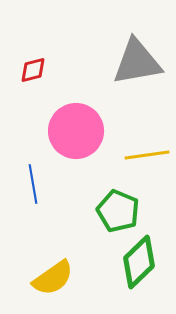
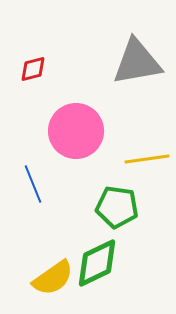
red diamond: moved 1 px up
yellow line: moved 4 px down
blue line: rotated 12 degrees counterclockwise
green pentagon: moved 1 px left, 4 px up; rotated 15 degrees counterclockwise
green diamond: moved 42 px left, 1 px down; rotated 18 degrees clockwise
